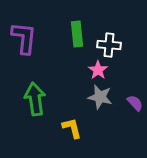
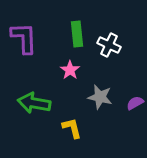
purple L-shape: rotated 8 degrees counterclockwise
white cross: rotated 20 degrees clockwise
pink star: moved 28 px left
green arrow: moved 1 px left, 4 px down; rotated 72 degrees counterclockwise
purple semicircle: rotated 78 degrees counterclockwise
